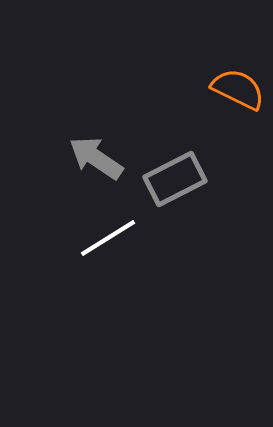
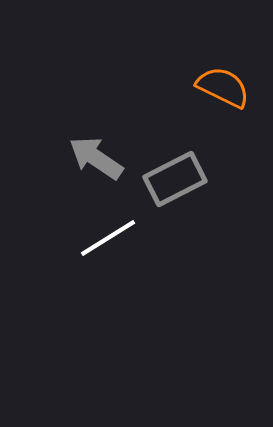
orange semicircle: moved 15 px left, 2 px up
